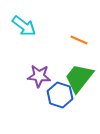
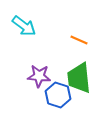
green trapezoid: rotated 44 degrees counterclockwise
blue hexagon: moved 2 px left
